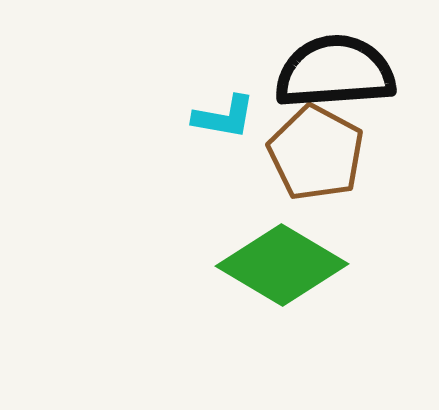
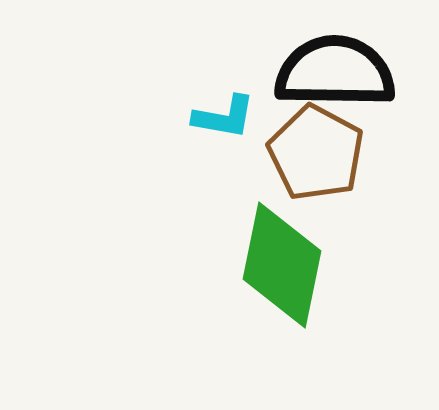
black semicircle: rotated 5 degrees clockwise
green diamond: rotated 71 degrees clockwise
